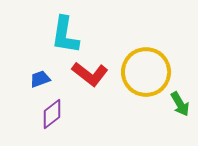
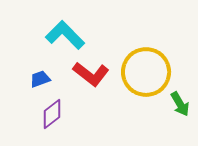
cyan L-shape: rotated 126 degrees clockwise
red L-shape: moved 1 px right
